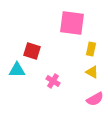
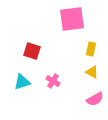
pink square: moved 4 px up; rotated 16 degrees counterclockwise
cyan triangle: moved 5 px right, 12 px down; rotated 18 degrees counterclockwise
